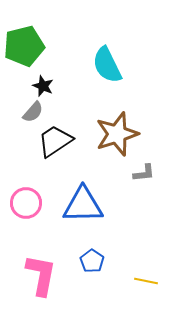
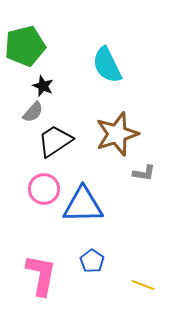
green pentagon: moved 1 px right
gray L-shape: rotated 15 degrees clockwise
pink circle: moved 18 px right, 14 px up
yellow line: moved 3 px left, 4 px down; rotated 10 degrees clockwise
